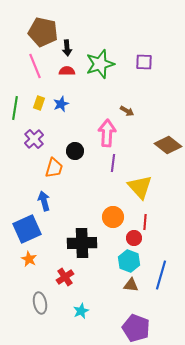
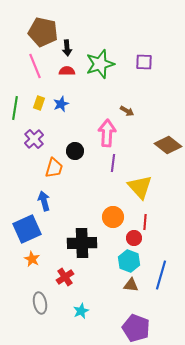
orange star: moved 3 px right
